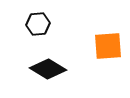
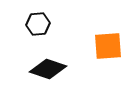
black diamond: rotated 12 degrees counterclockwise
